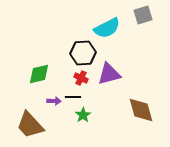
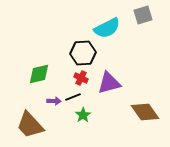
purple triangle: moved 9 px down
black line: rotated 21 degrees counterclockwise
brown diamond: moved 4 px right, 2 px down; rotated 20 degrees counterclockwise
